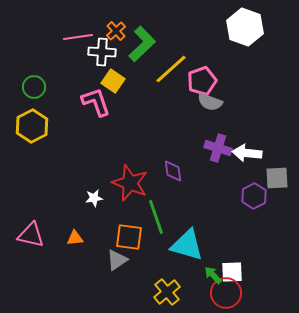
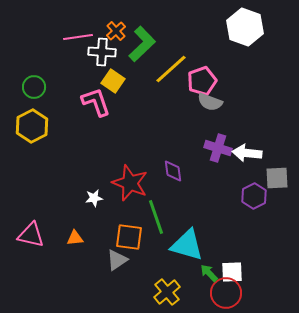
green arrow: moved 4 px left, 2 px up
